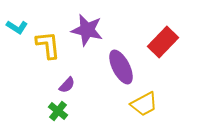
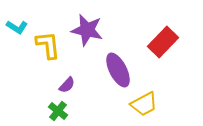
purple ellipse: moved 3 px left, 3 px down
